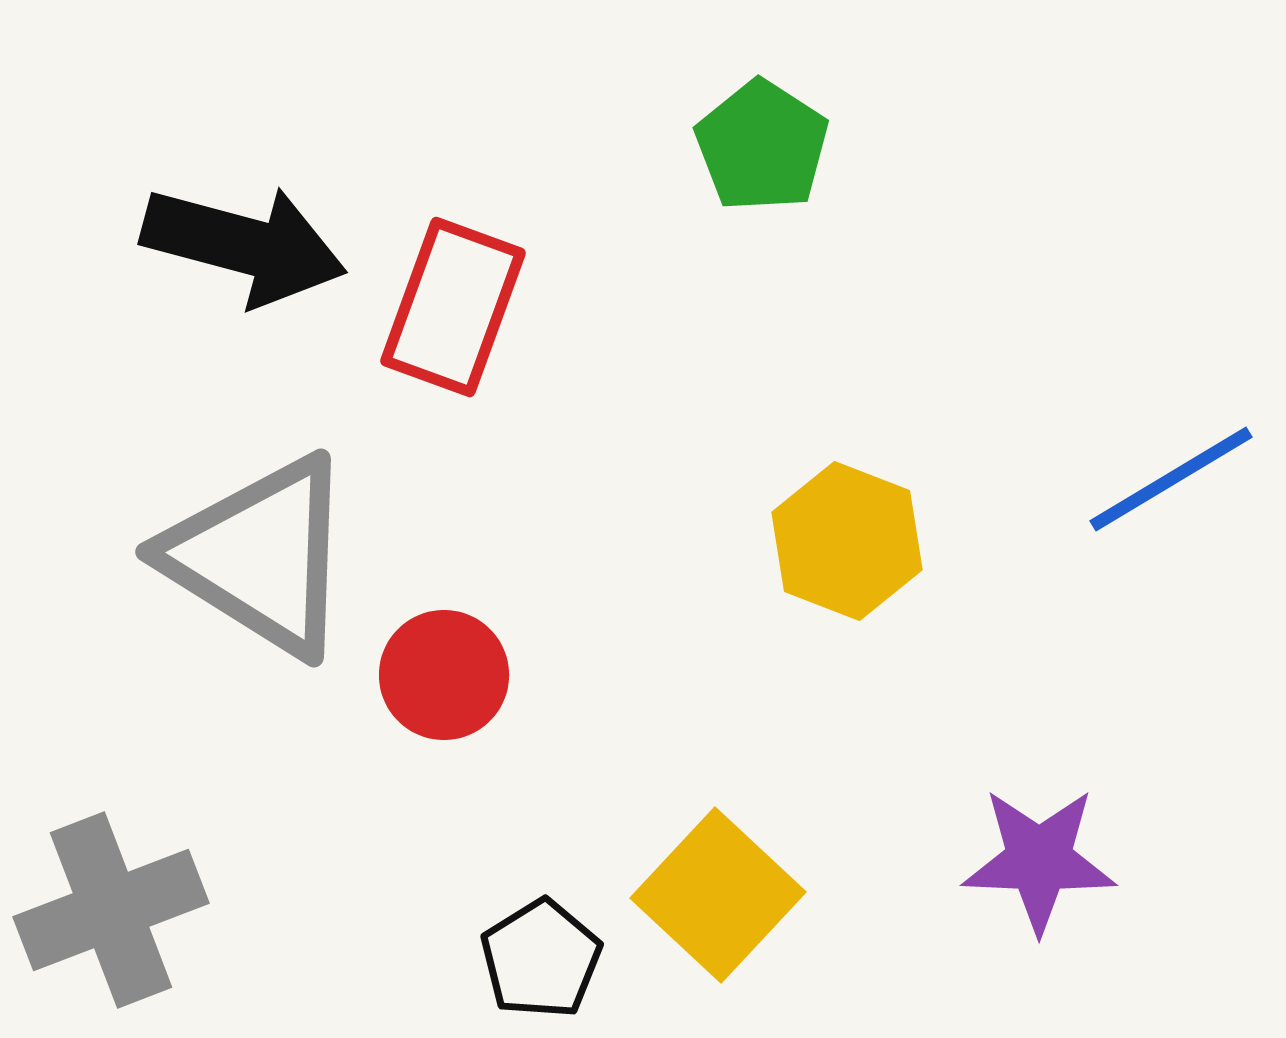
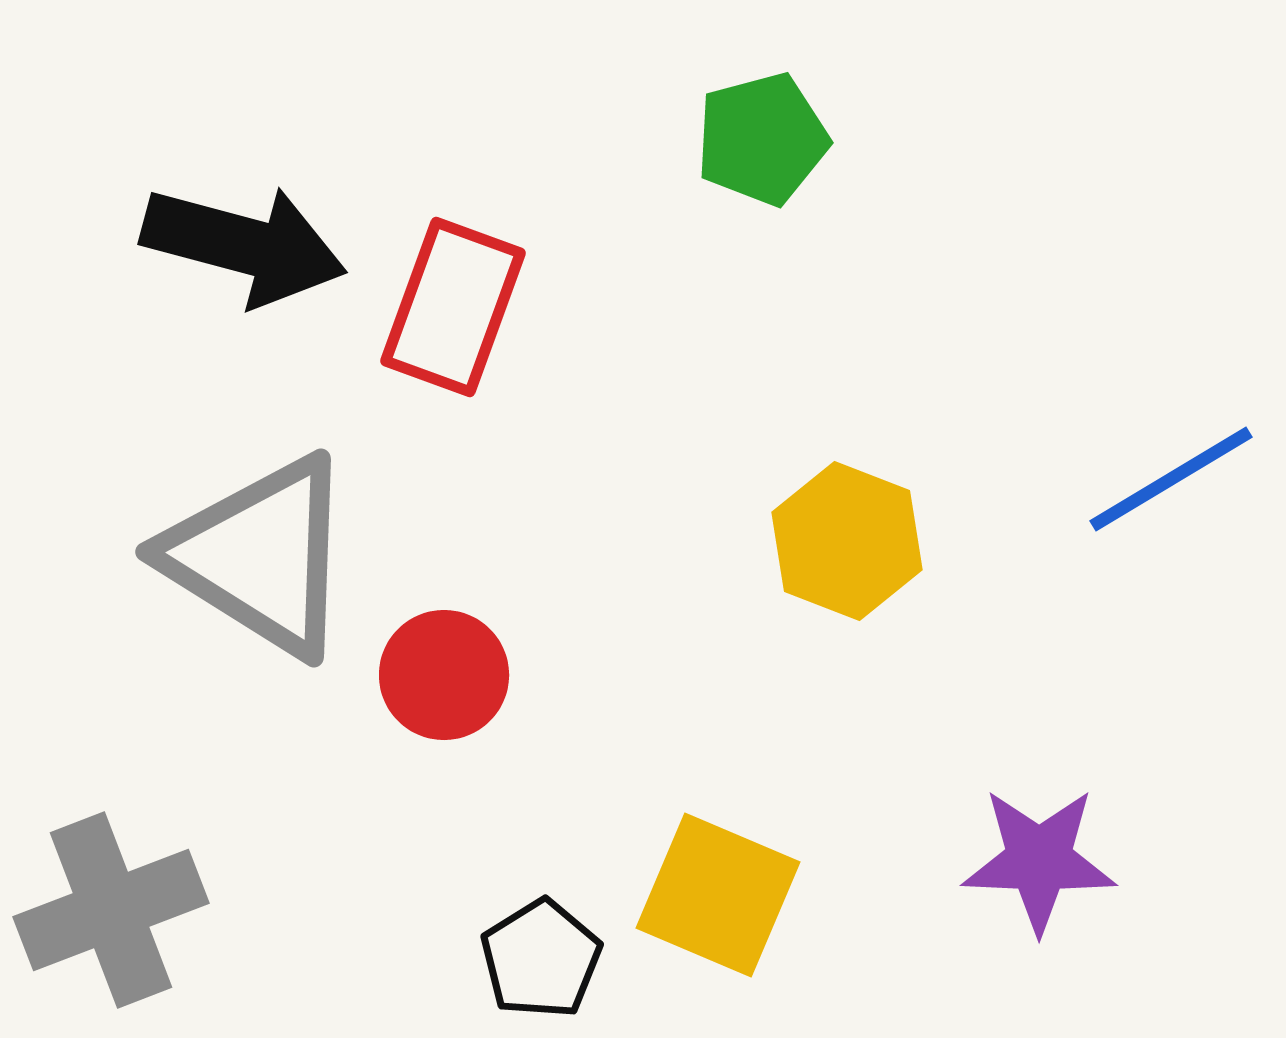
green pentagon: moved 7 px up; rotated 24 degrees clockwise
yellow square: rotated 20 degrees counterclockwise
